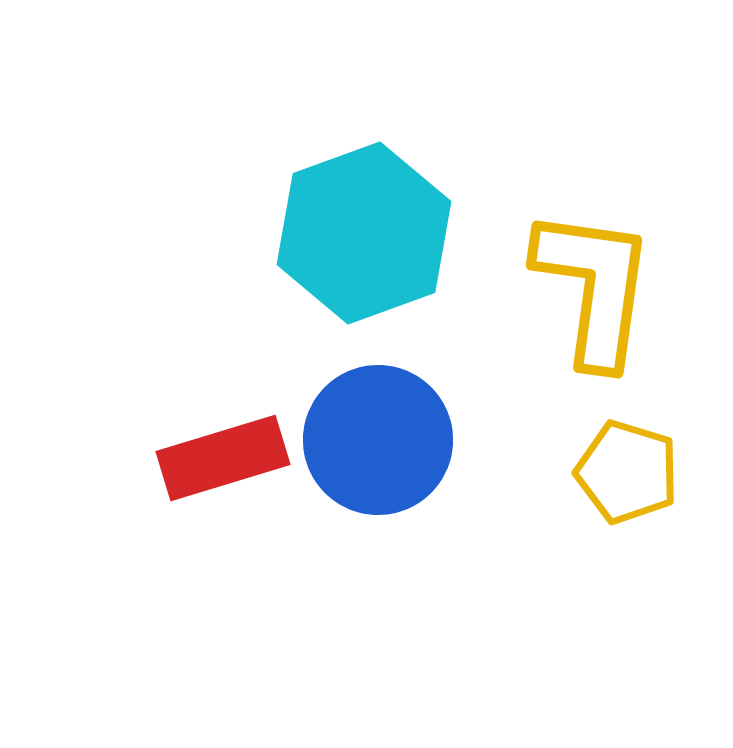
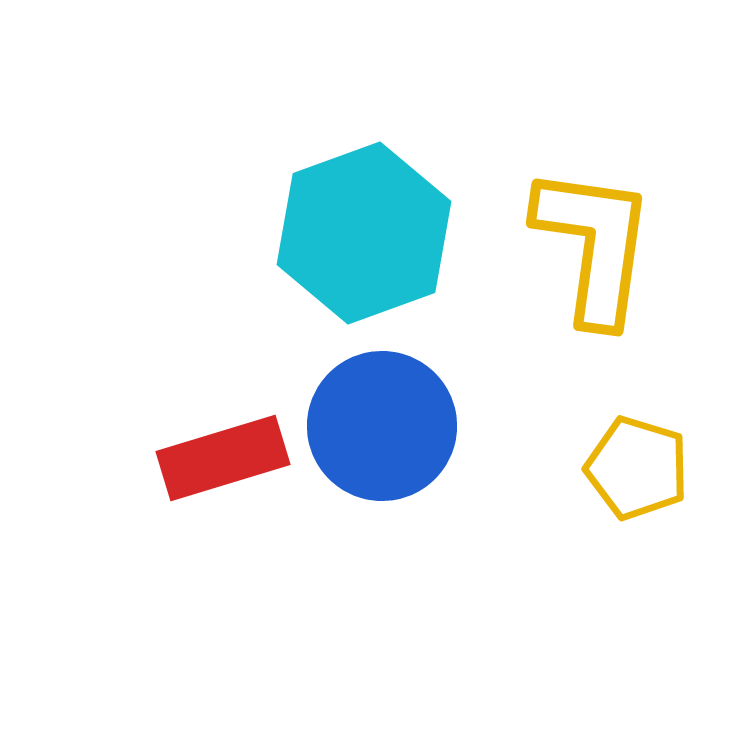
yellow L-shape: moved 42 px up
blue circle: moved 4 px right, 14 px up
yellow pentagon: moved 10 px right, 4 px up
